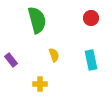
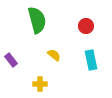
red circle: moved 5 px left, 8 px down
yellow semicircle: rotated 32 degrees counterclockwise
